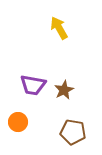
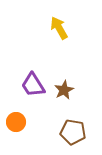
purple trapezoid: rotated 48 degrees clockwise
orange circle: moved 2 px left
